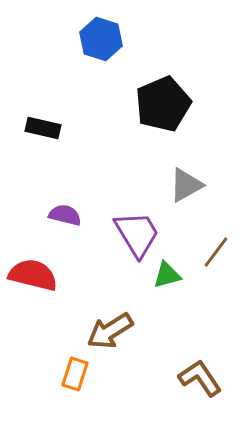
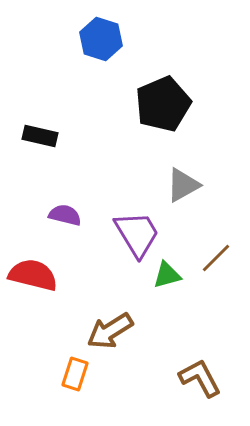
black rectangle: moved 3 px left, 8 px down
gray triangle: moved 3 px left
brown line: moved 6 px down; rotated 8 degrees clockwise
brown L-shape: rotated 6 degrees clockwise
